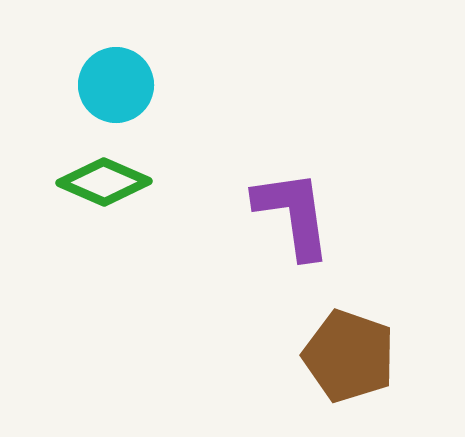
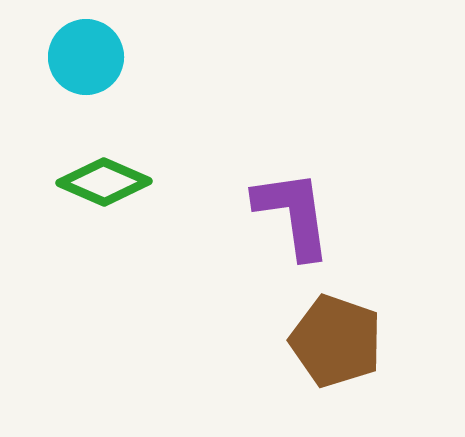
cyan circle: moved 30 px left, 28 px up
brown pentagon: moved 13 px left, 15 px up
